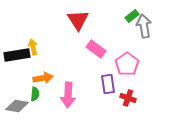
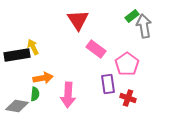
yellow arrow: rotated 14 degrees counterclockwise
